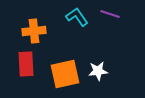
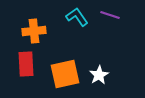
purple line: moved 1 px down
white star: moved 1 px right, 4 px down; rotated 24 degrees counterclockwise
